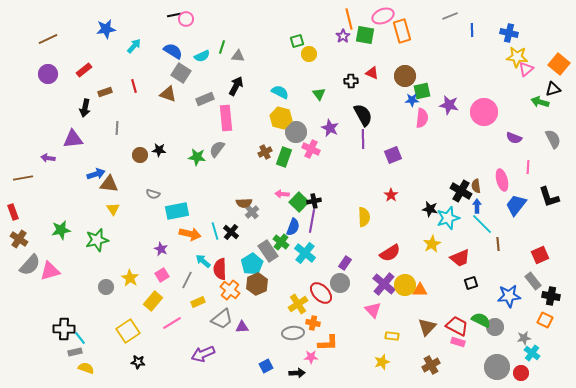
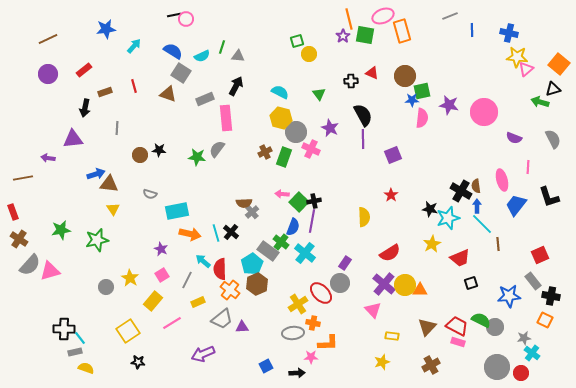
gray semicircle at (153, 194): moved 3 px left
cyan line at (215, 231): moved 1 px right, 2 px down
gray rectangle at (268, 251): rotated 20 degrees counterclockwise
